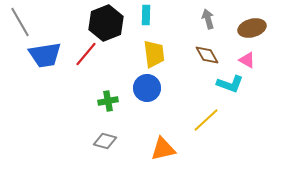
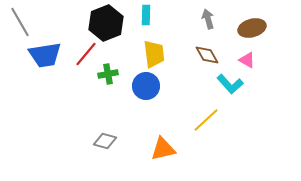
cyan L-shape: rotated 28 degrees clockwise
blue circle: moved 1 px left, 2 px up
green cross: moved 27 px up
